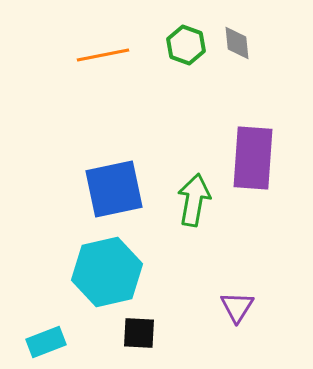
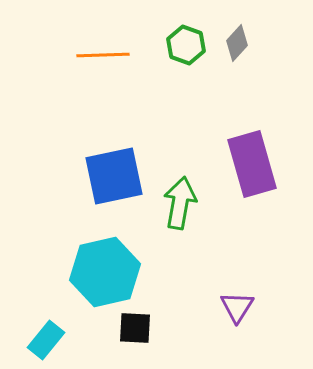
gray diamond: rotated 48 degrees clockwise
orange line: rotated 9 degrees clockwise
purple rectangle: moved 1 px left, 6 px down; rotated 20 degrees counterclockwise
blue square: moved 13 px up
green arrow: moved 14 px left, 3 px down
cyan hexagon: moved 2 px left
black square: moved 4 px left, 5 px up
cyan rectangle: moved 2 px up; rotated 30 degrees counterclockwise
